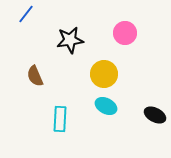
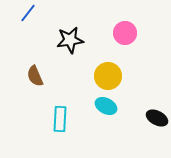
blue line: moved 2 px right, 1 px up
yellow circle: moved 4 px right, 2 px down
black ellipse: moved 2 px right, 3 px down
